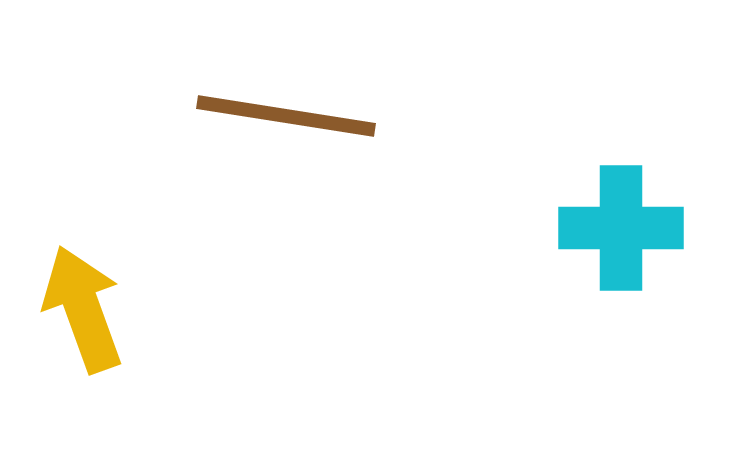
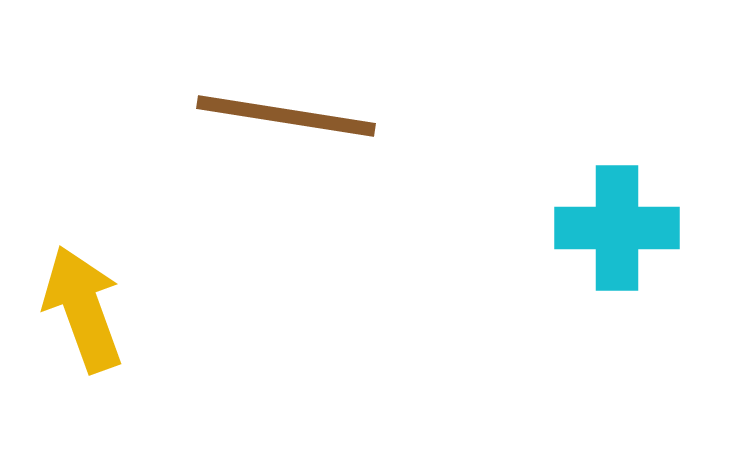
cyan cross: moved 4 px left
